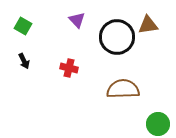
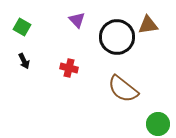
green square: moved 1 px left, 1 px down
brown semicircle: rotated 140 degrees counterclockwise
